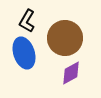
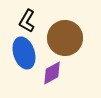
purple diamond: moved 19 px left
